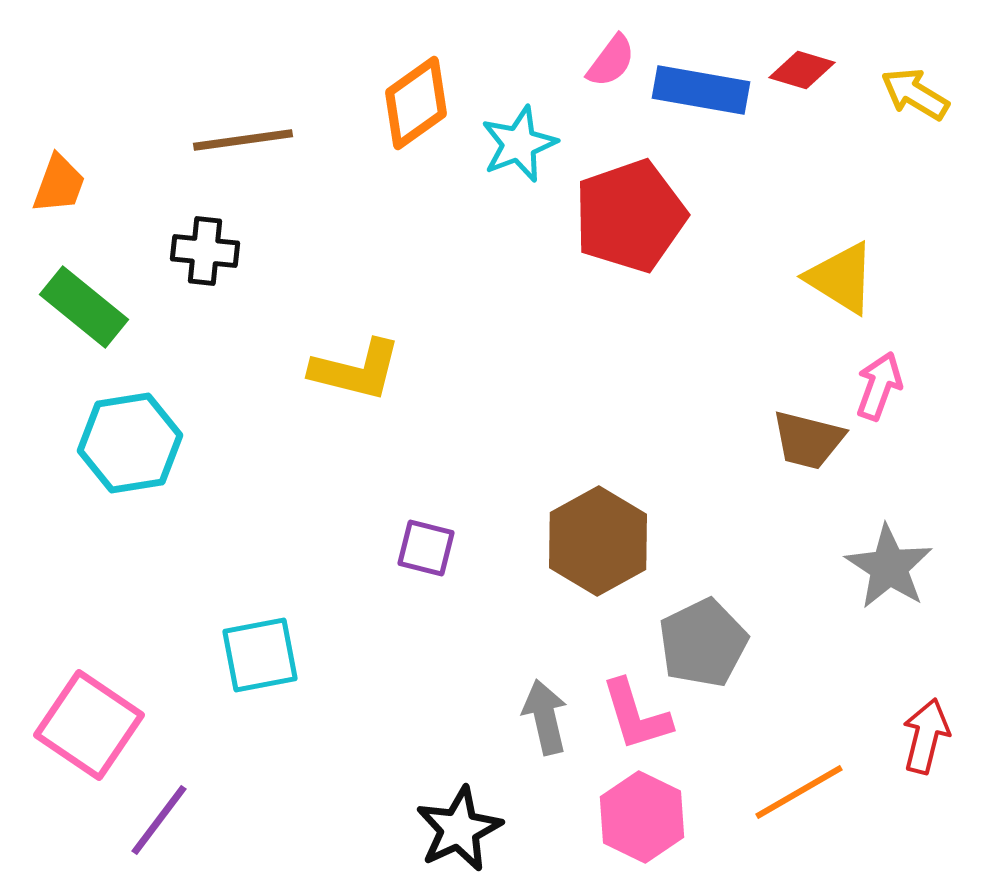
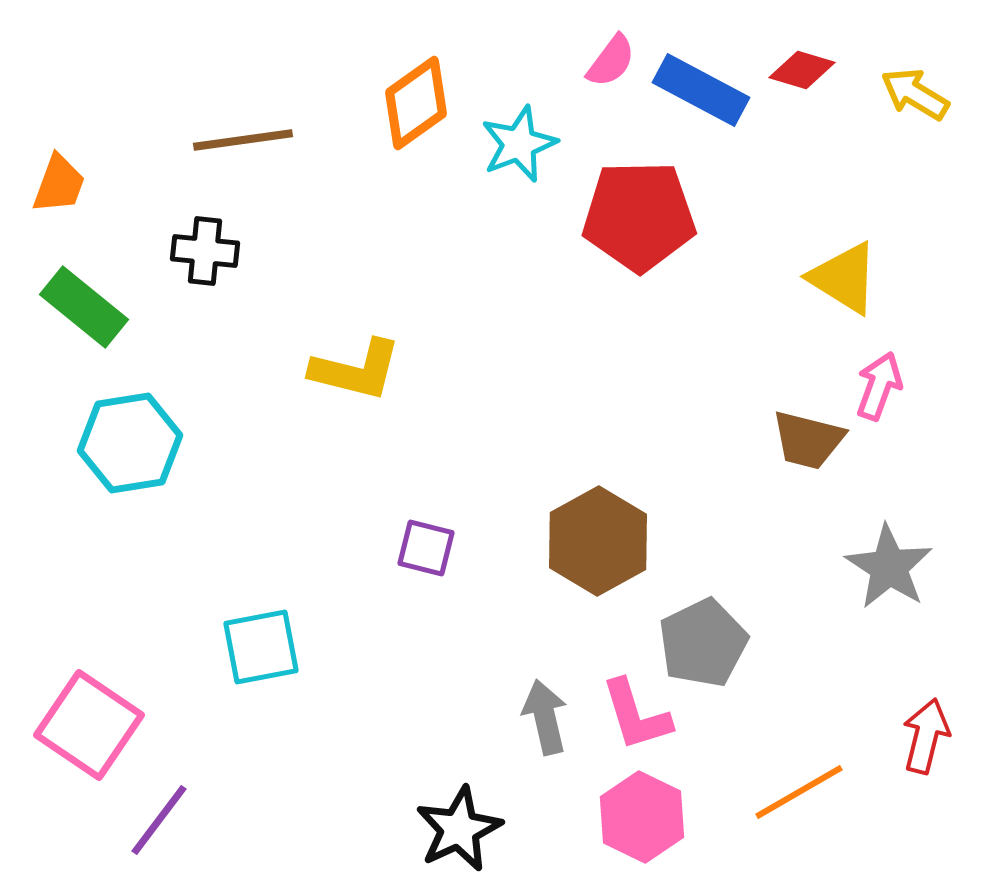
blue rectangle: rotated 18 degrees clockwise
red pentagon: moved 9 px right; rotated 18 degrees clockwise
yellow triangle: moved 3 px right
cyan square: moved 1 px right, 8 px up
